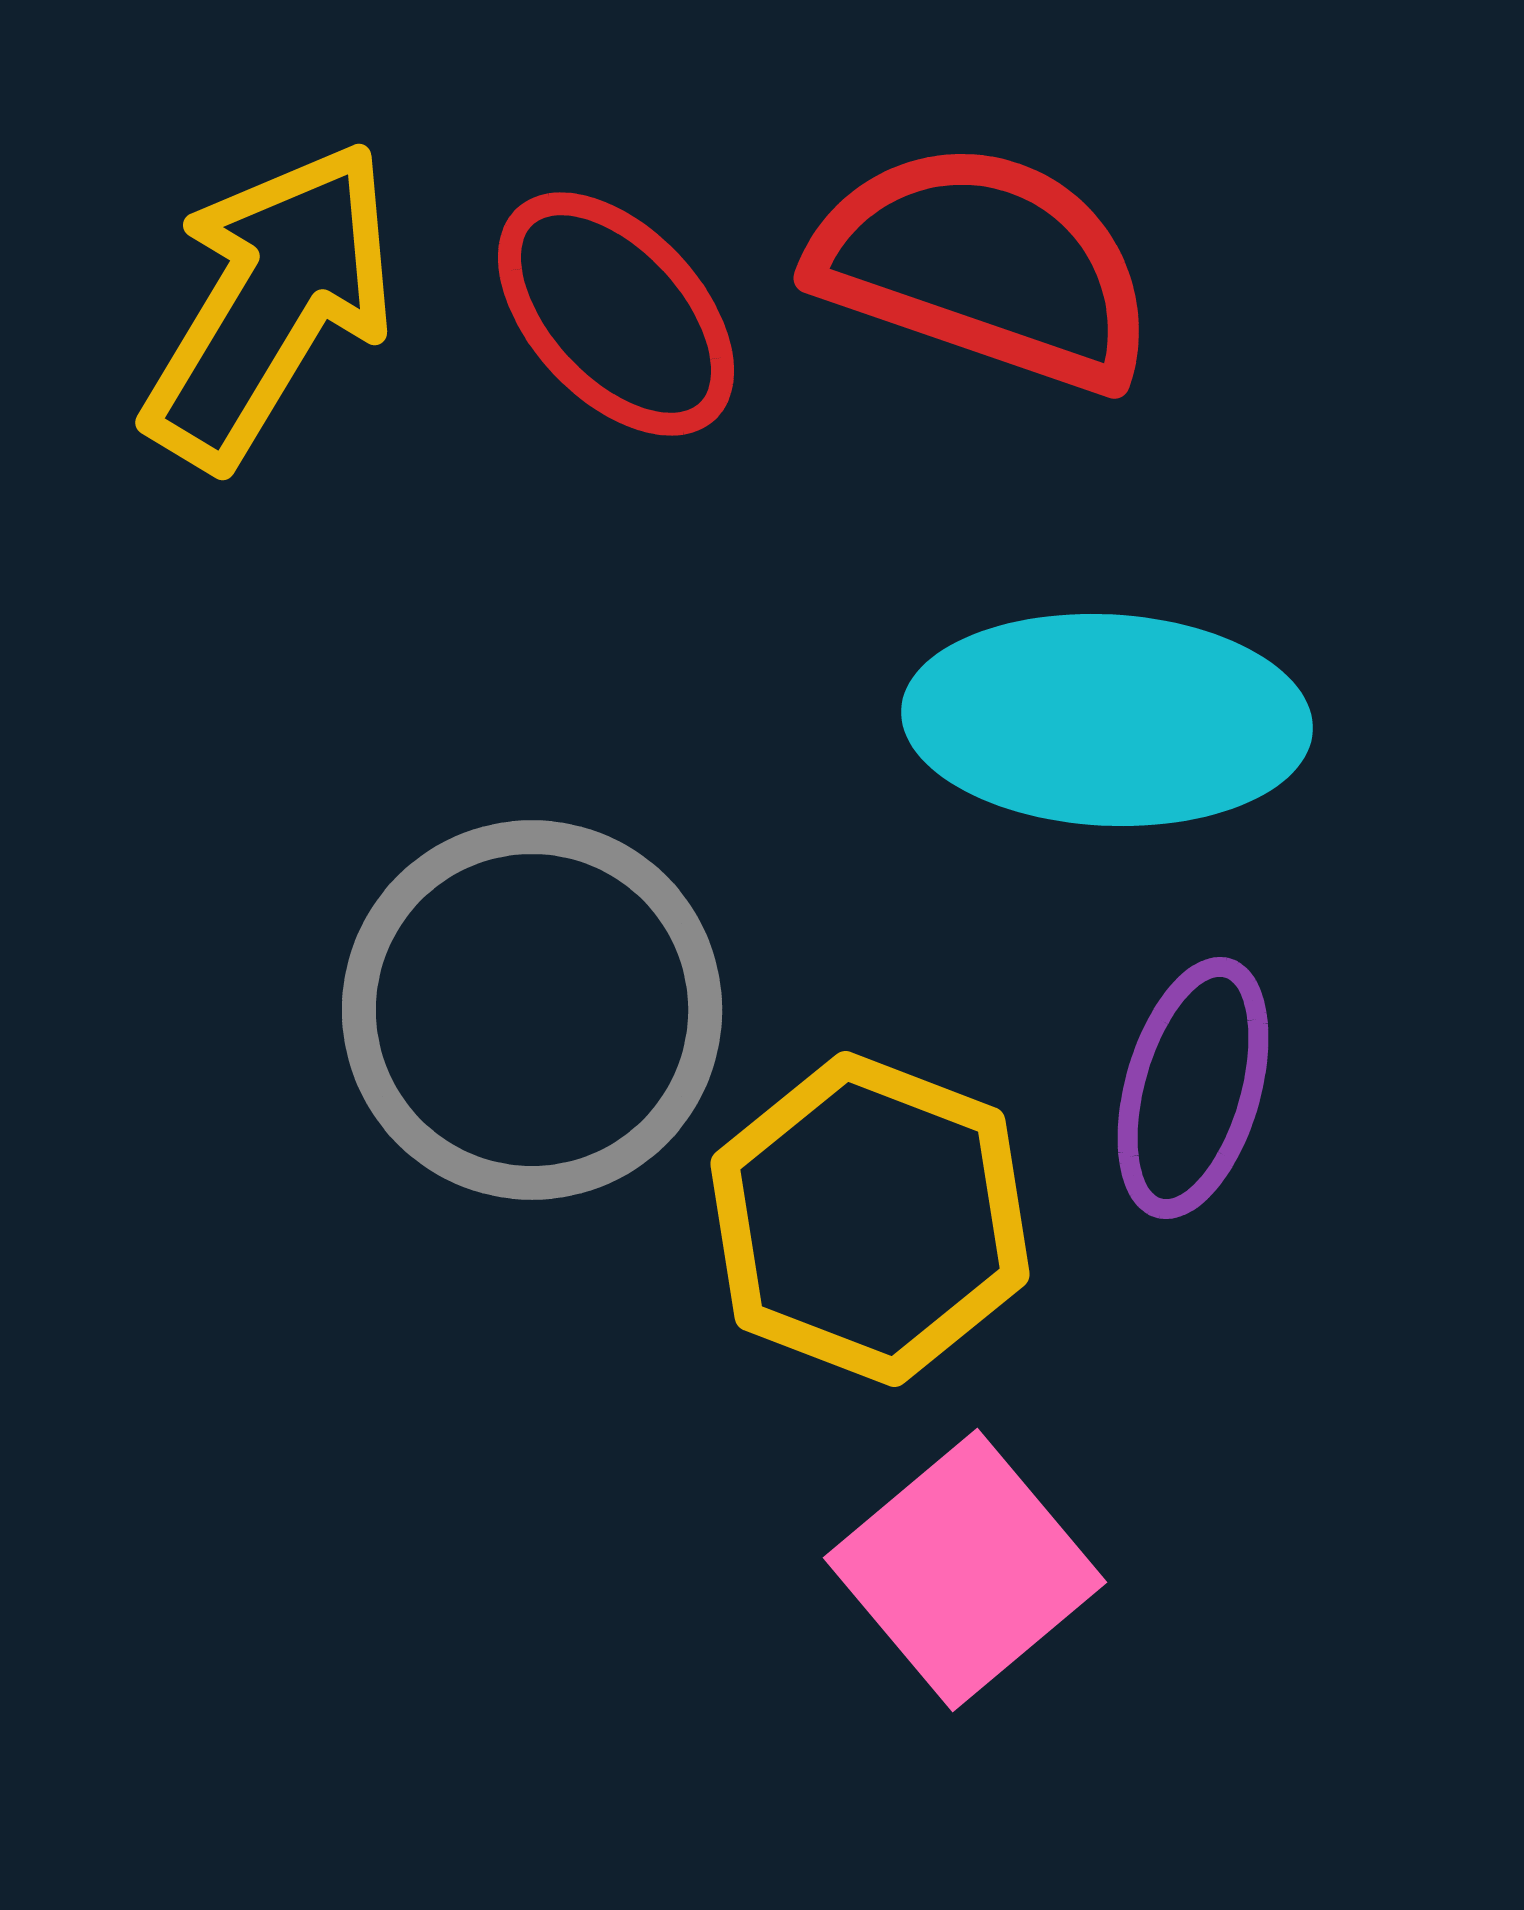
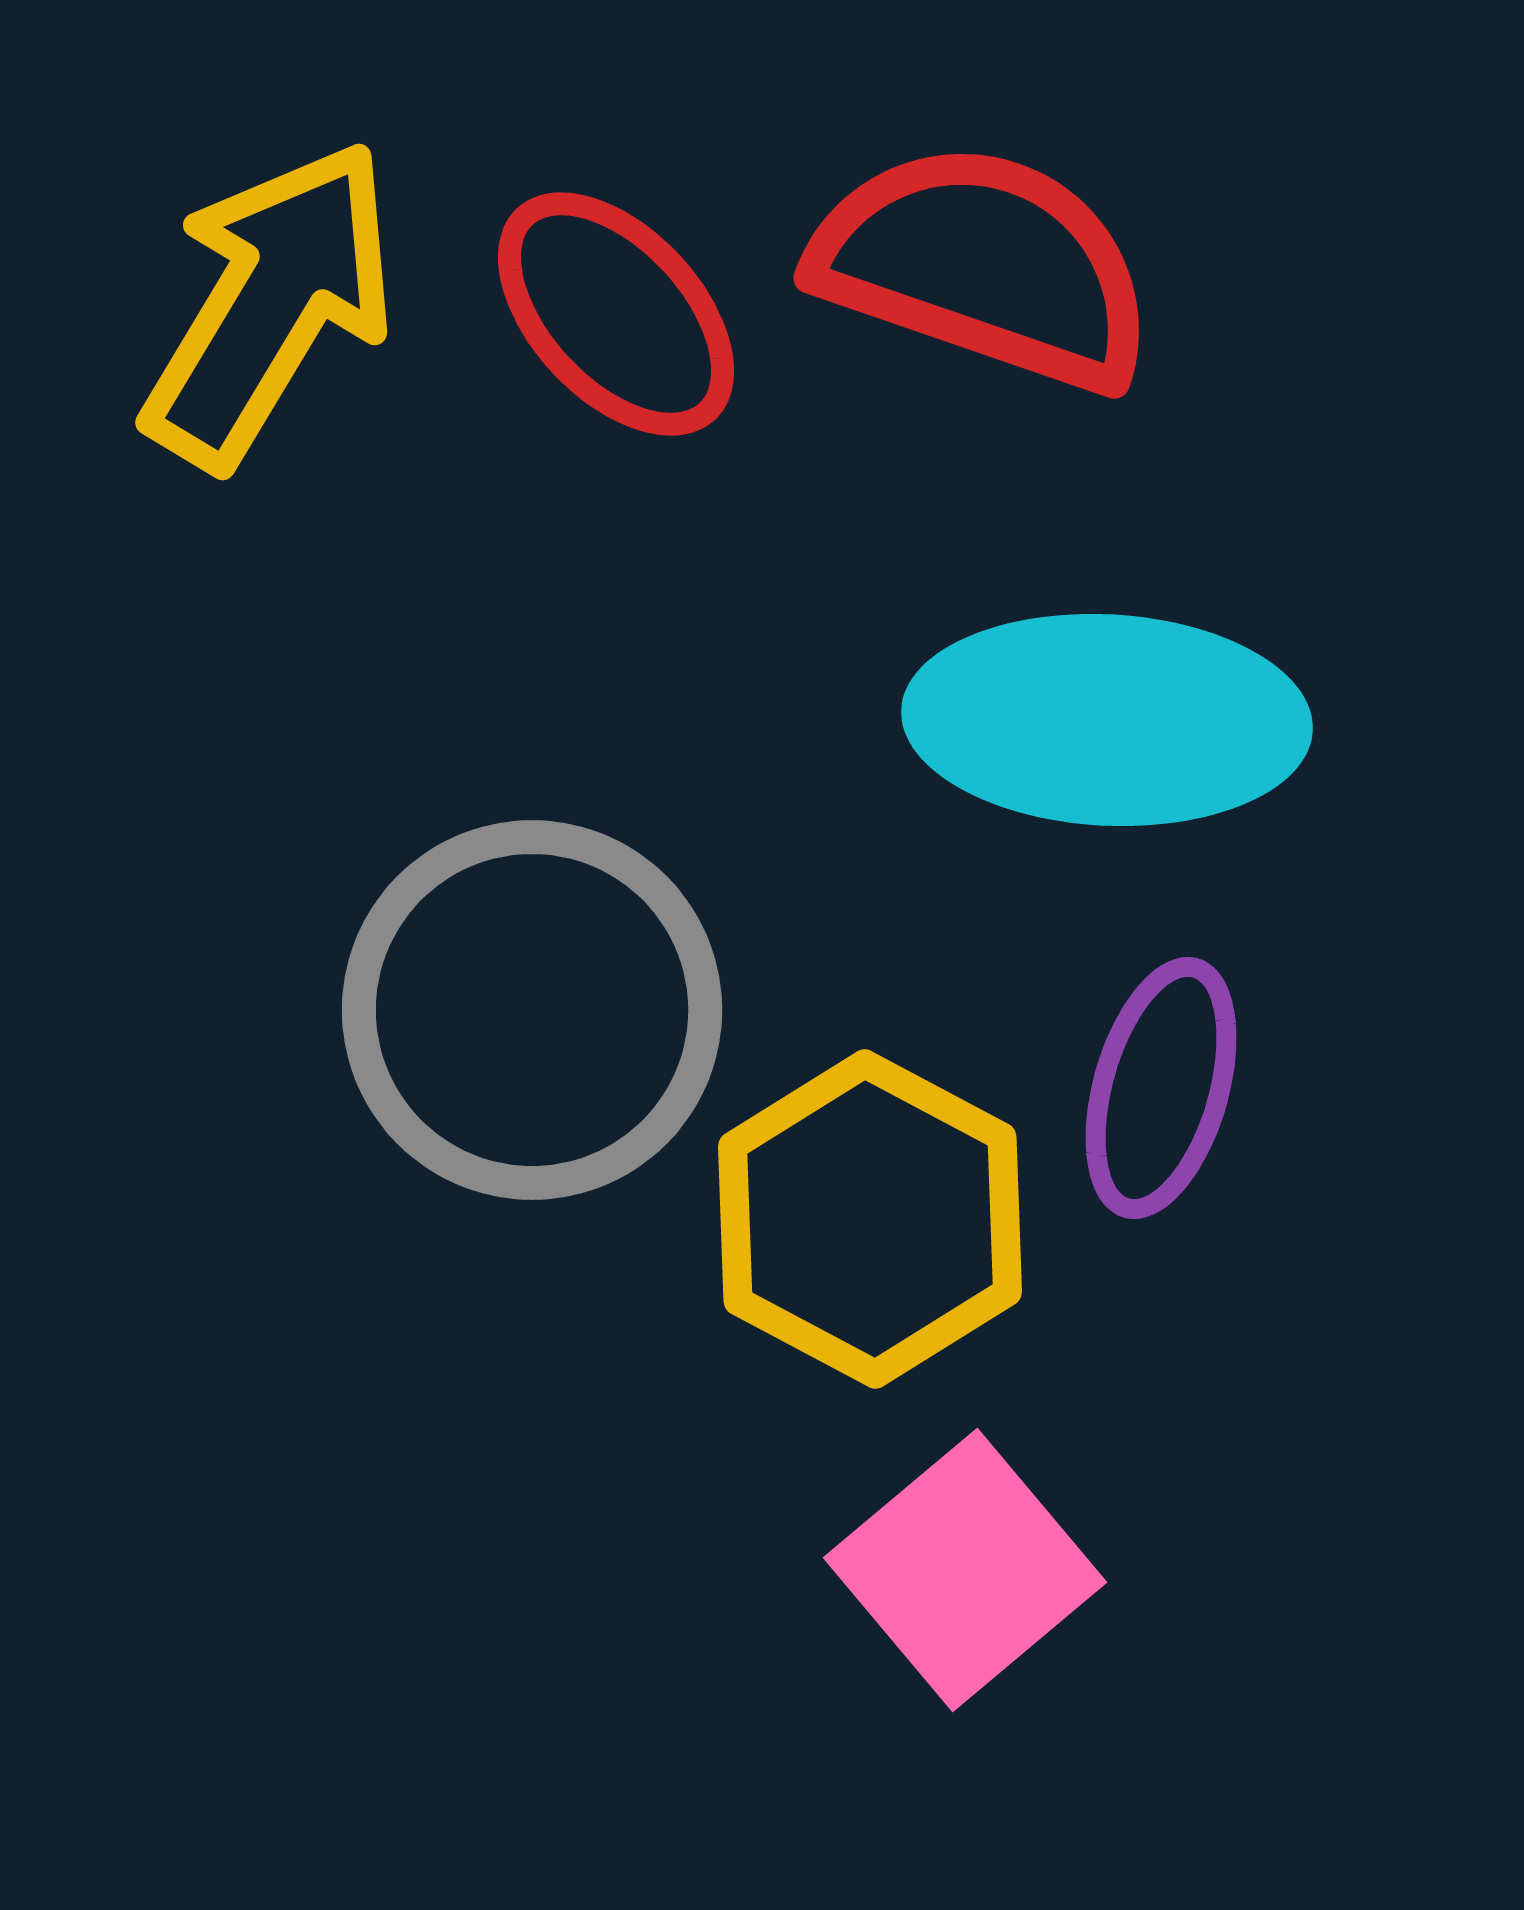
purple ellipse: moved 32 px left
yellow hexagon: rotated 7 degrees clockwise
